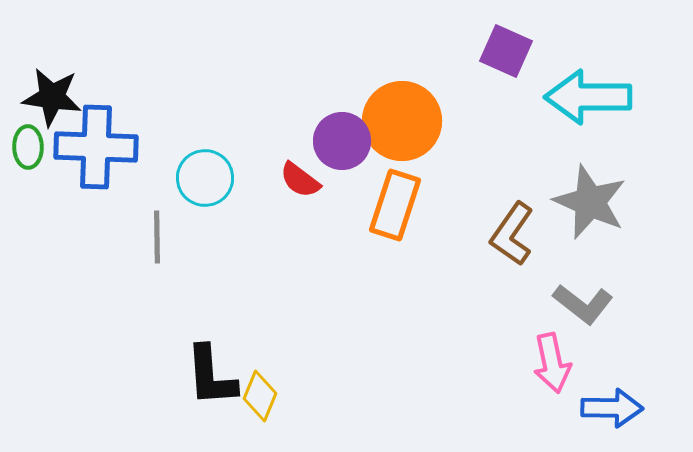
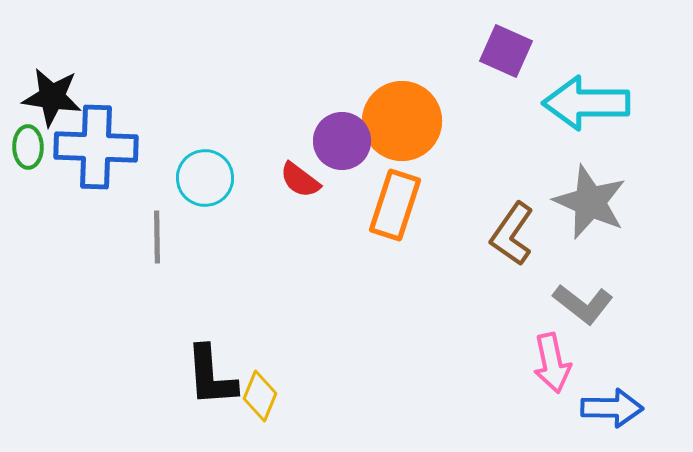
cyan arrow: moved 2 px left, 6 px down
